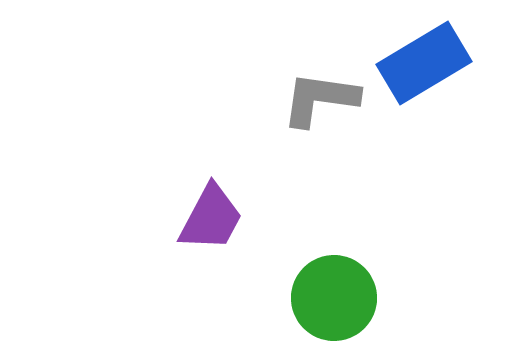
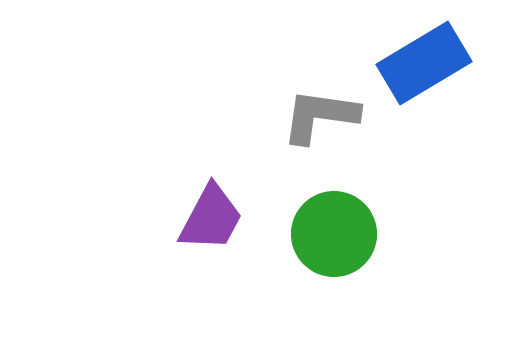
gray L-shape: moved 17 px down
green circle: moved 64 px up
